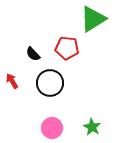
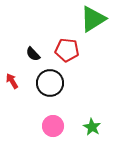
red pentagon: moved 2 px down
pink circle: moved 1 px right, 2 px up
